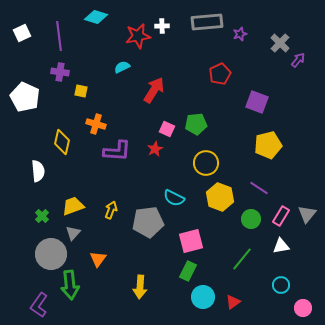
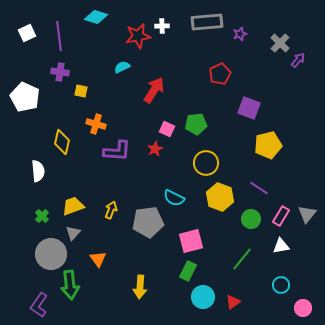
white square at (22, 33): moved 5 px right
purple square at (257, 102): moved 8 px left, 6 px down
orange triangle at (98, 259): rotated 12 degrees counterclockwise
